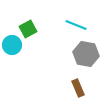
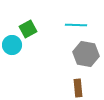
cyan line: rotated 20 degrees counterclockwise
brown rectangle: rotated 18 degrees clockwise
